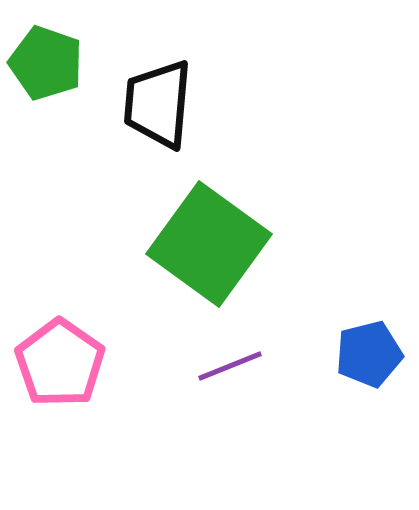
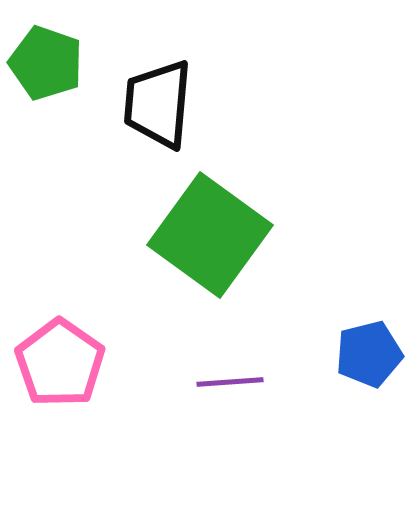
green square: moved 1 px right, 9 px up
purple line: moved 16 px down; rotated 18 degrees clockwise
